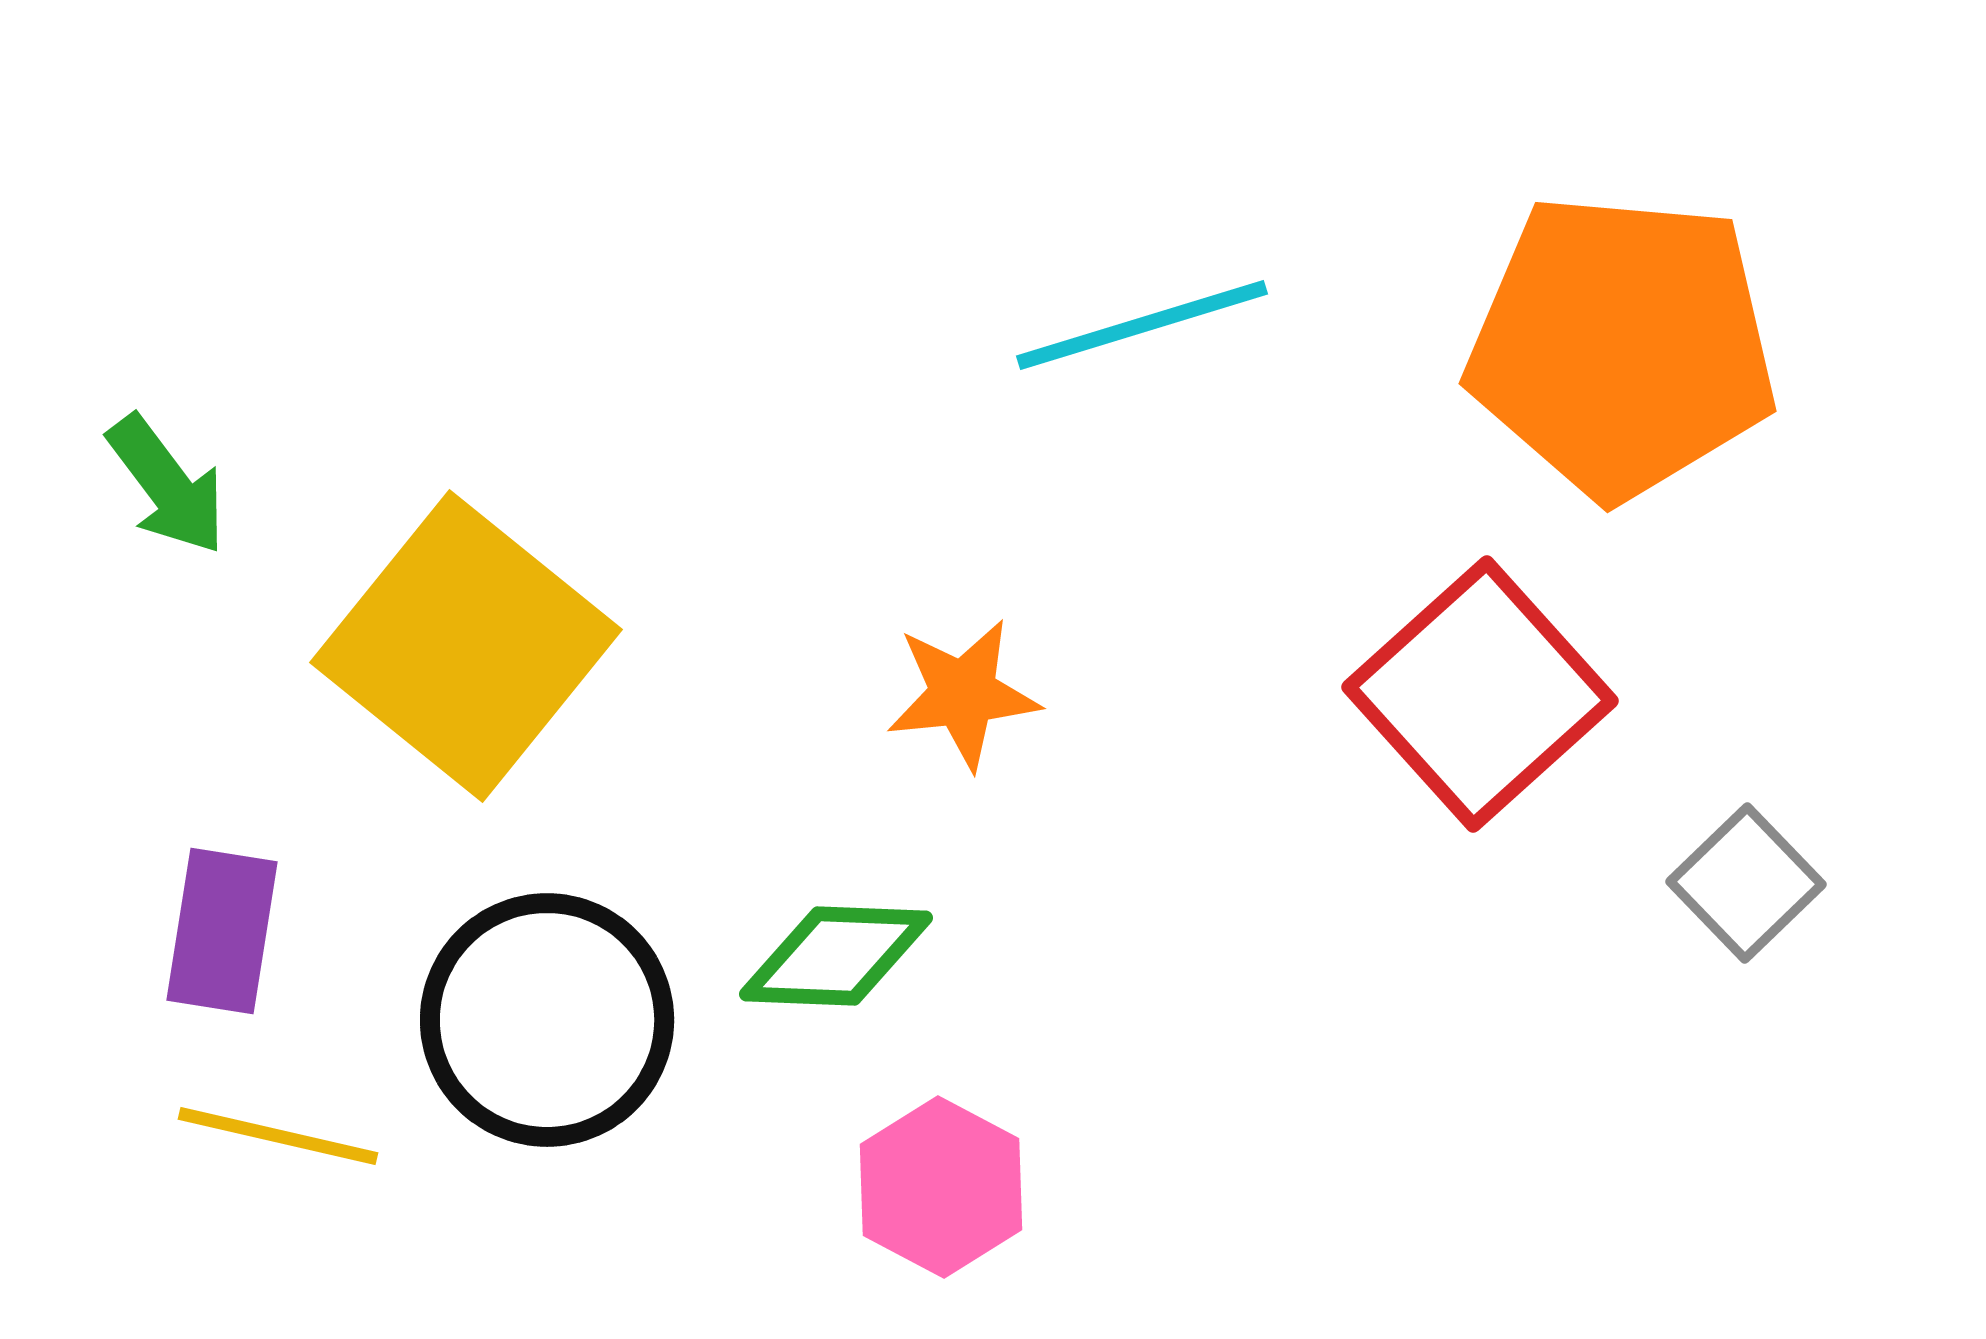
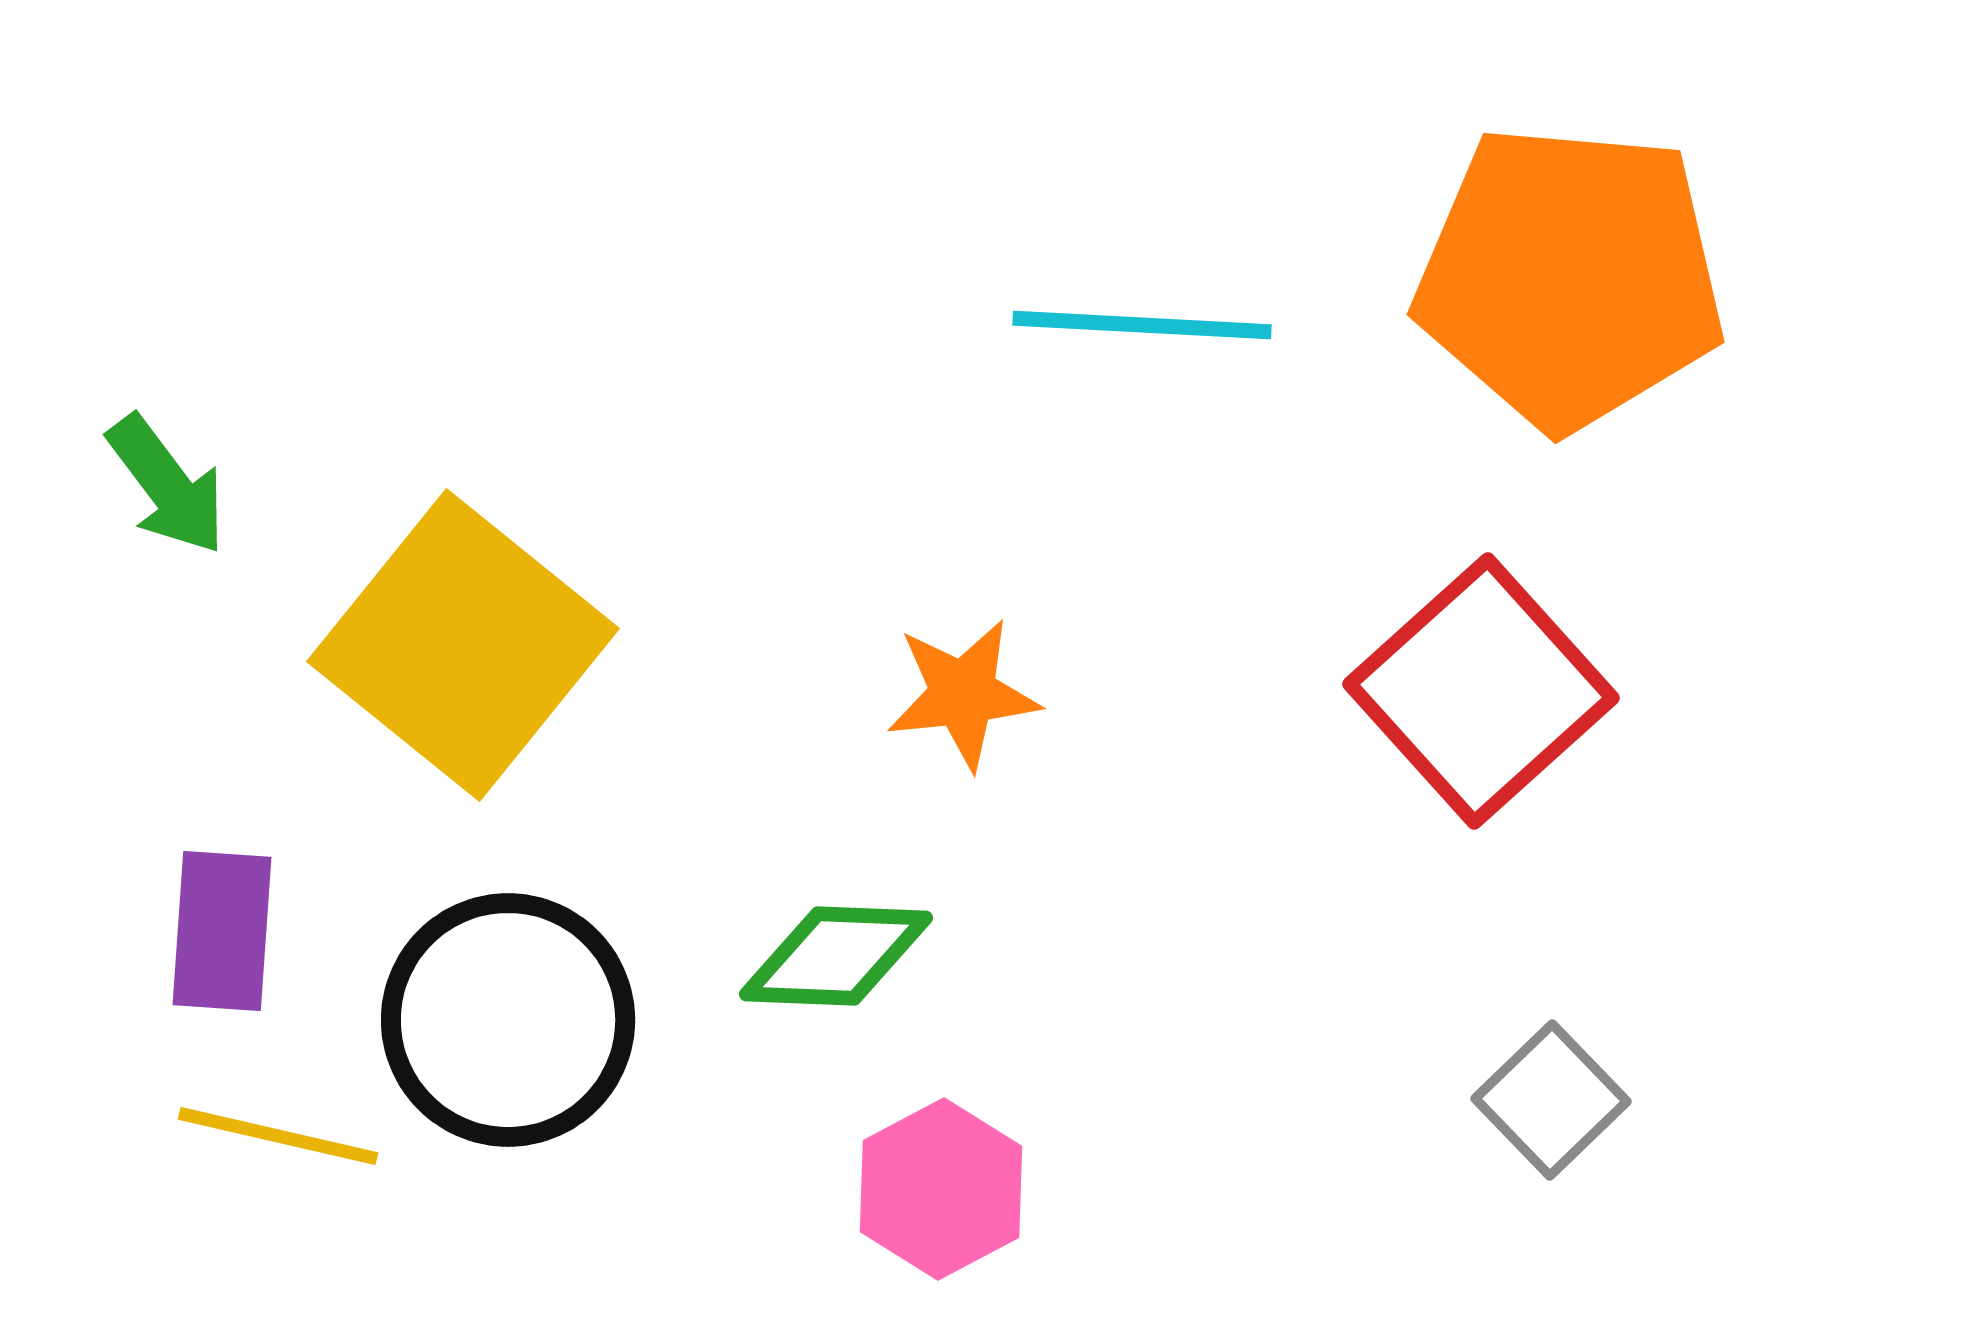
cyan line: rotated 20 degrees clockwise
orange pentagon: moved 52 px left, 69 px up
yellow square: moved 3 px left, 1 px up
red square: moved 1 px right, 3 px up
gray square: moved 195 px left, 217 px down
purple rectangle: rotated 5 degrees counterclockwise
black circle: moved 39 px left
pink hexagon: moved 2 px down; rotated 4 degrees clockwise
